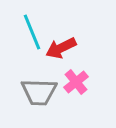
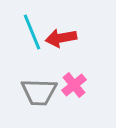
red arrow: moved 10 px up; rotated 16 degrees clockwise
pink cross: moved 2 px left, 3 px down
